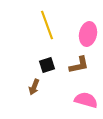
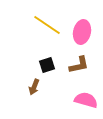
yellow line: rotated 36 degrees counterclockwise
pink ellipse: moved 6 px left, 2 px up
